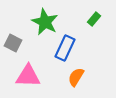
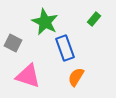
blue rectangle: rotated 45 degrees counterclockwise
pink triangle: rotated 16 degrees clockwise
